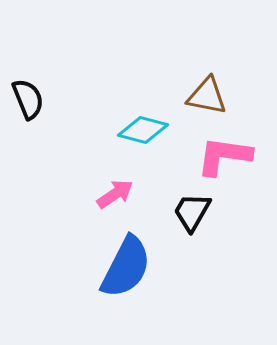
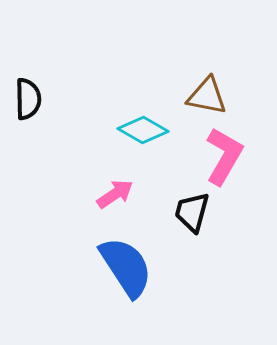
black semicircle: rotated 21 degrees clockwise
cyan diamond: rotated 15 degrees clockwise
pink L-shape: rotated 112 degrees clockwise
black trapezoid: rotated 15 degrees counterclockwise
blue semicircle: rotated 60 degrees counterclockwise
